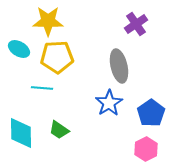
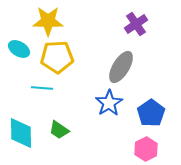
gray ellipse: moved 2 px right, 1 px down; rotated 44 degrees clockwise
